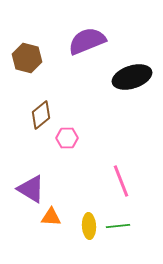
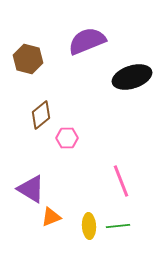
brown hexagon: moved 1 px right, 1 px down
orange triangle: rotated 25 degrees counterclockwise
